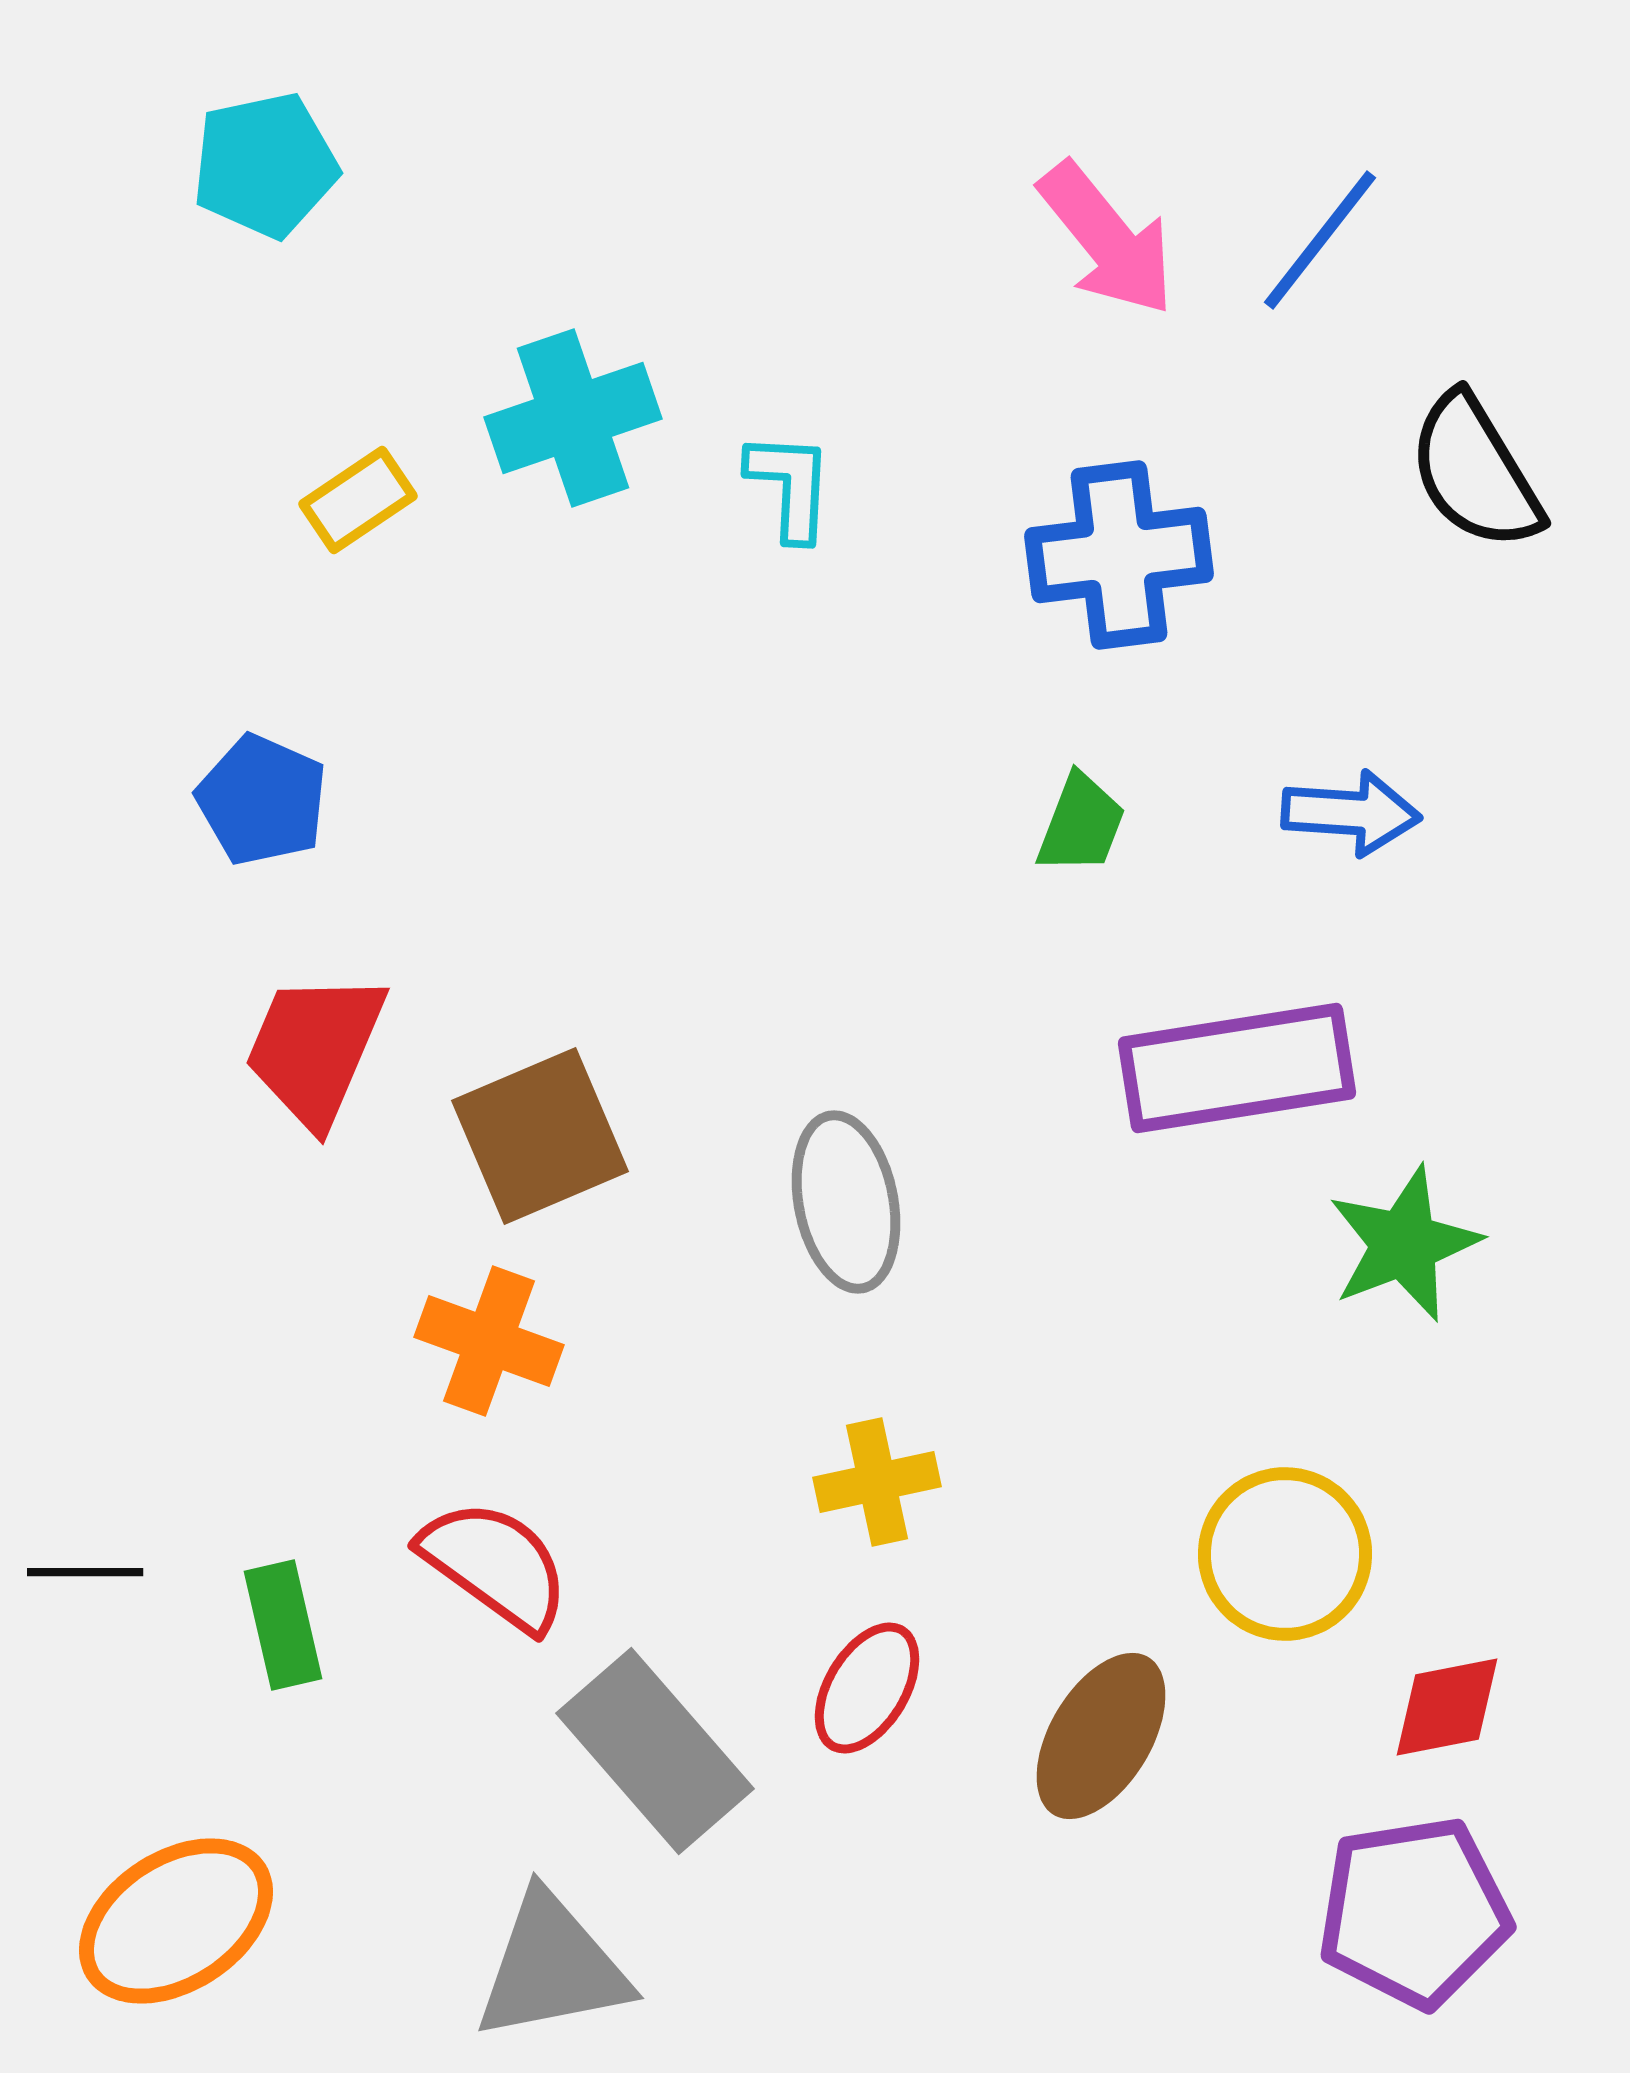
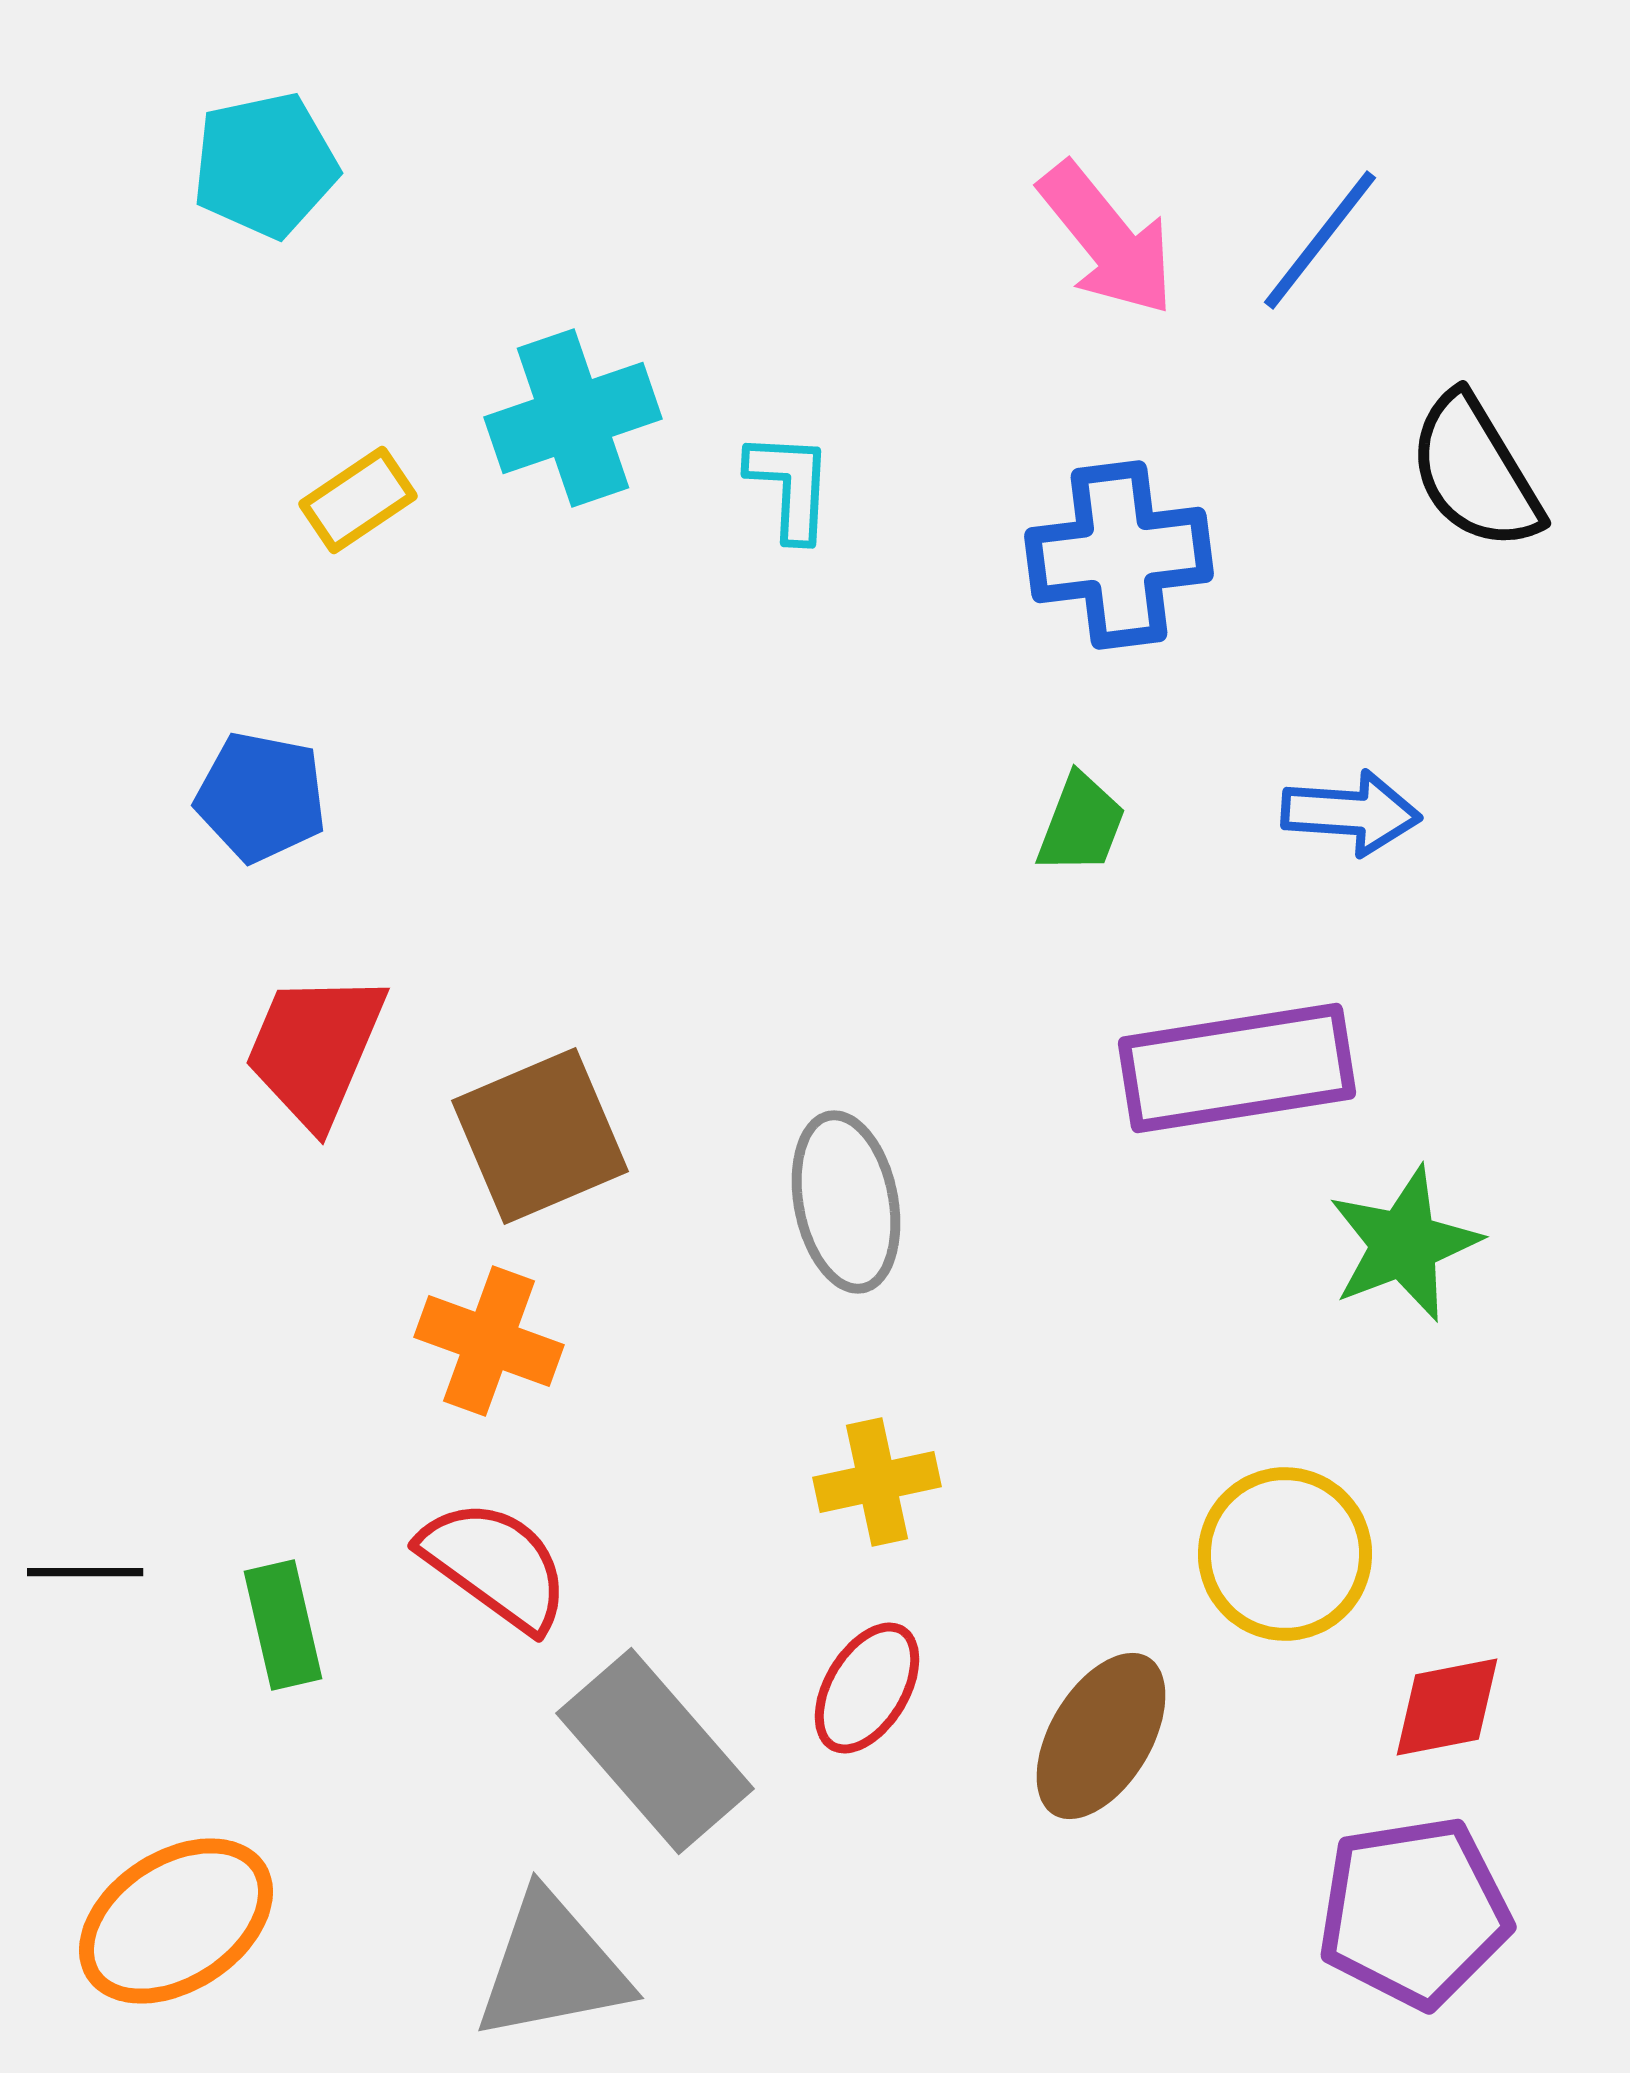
blue pentagon: moved 1 px left, 3 px up; rotated 13 degrees counterclockwise
